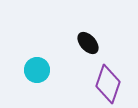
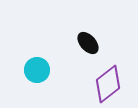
purple diamond: rotated 33 degrees clockwise
